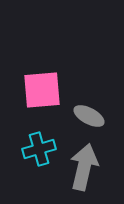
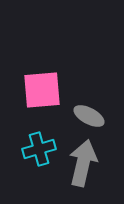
gray arrow: moved 1 px left, 4 px up
